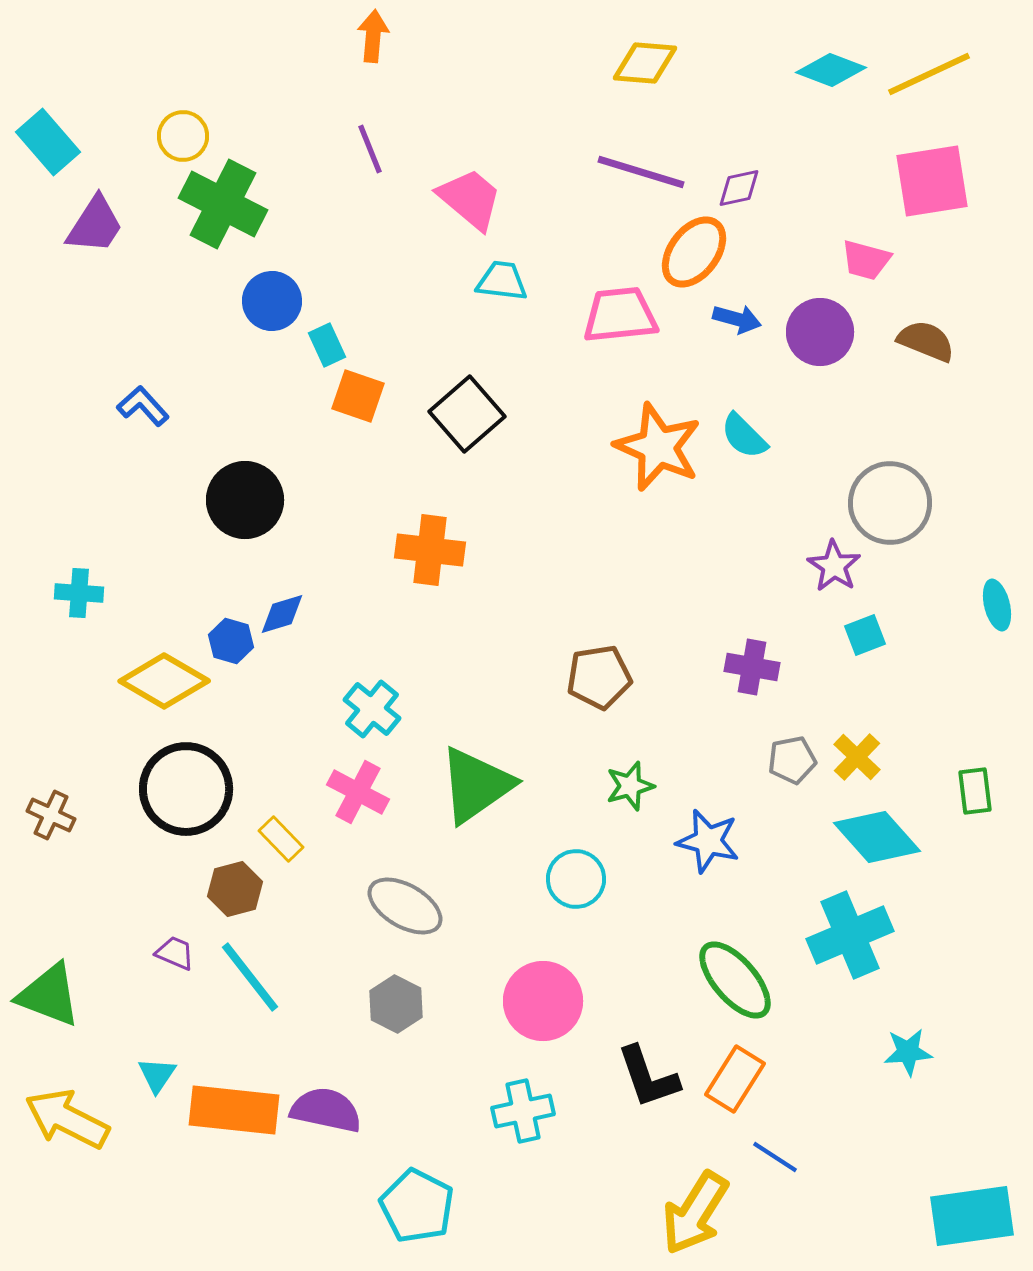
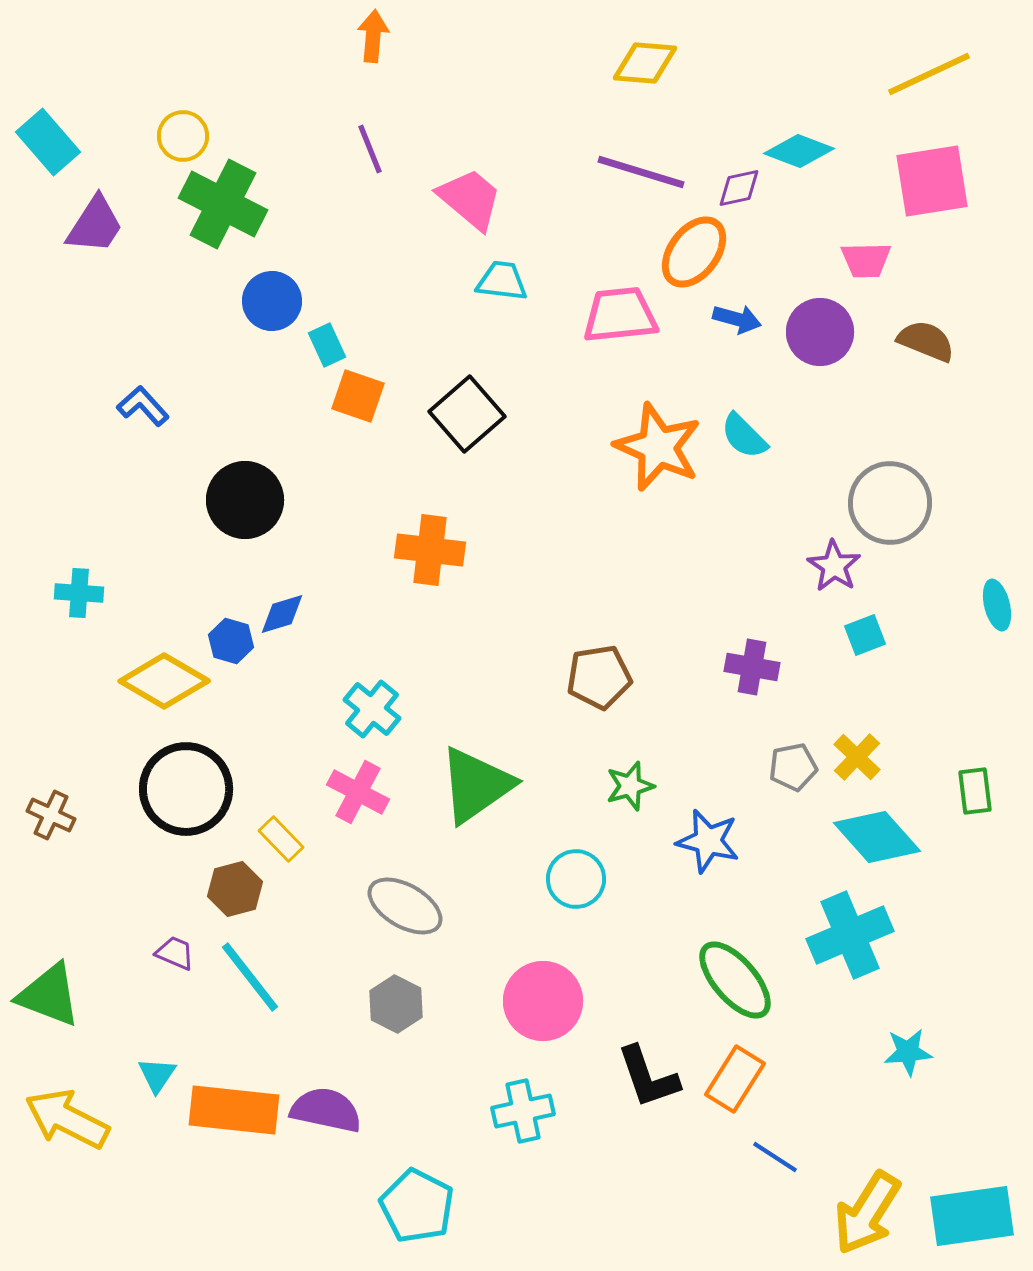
cyan diamond at (831, 70): moved 32 px left, 81 px down
pink trapezoid at (866, 260): rotated 16 degrees counterclockwise
gray pentagon at (792, 760): moved 1 px right, 7 px down
yellow arrow at (695, 1213): moved 172 px right
